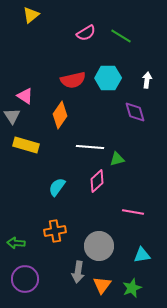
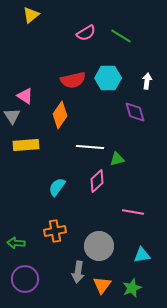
white arrow: moved 1 px down
yellow rectangle: rotated 20 degrees counterclockwise
